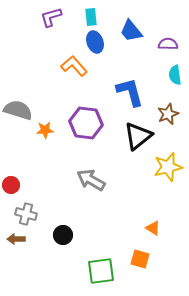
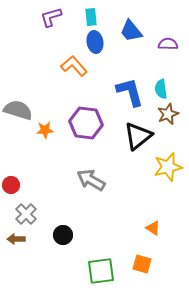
blue ellipse: rotated 10 degrees clockwise
cyan semicircle: moved 14 px left, 14 px down
gray cross: rotated 30 degrees clockwise
orange square: moved 2 px right, 5 px down
